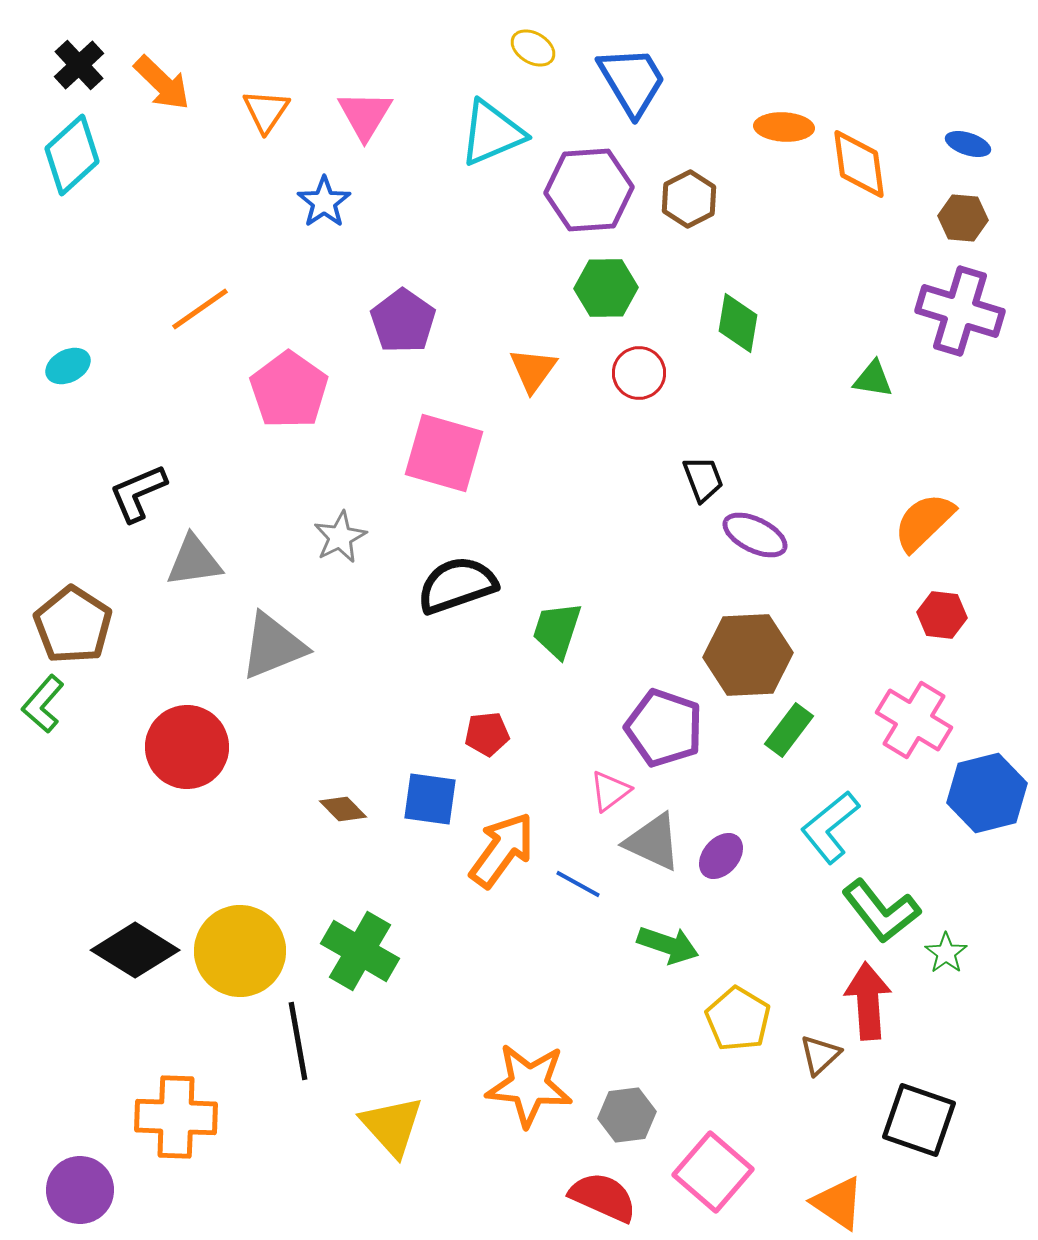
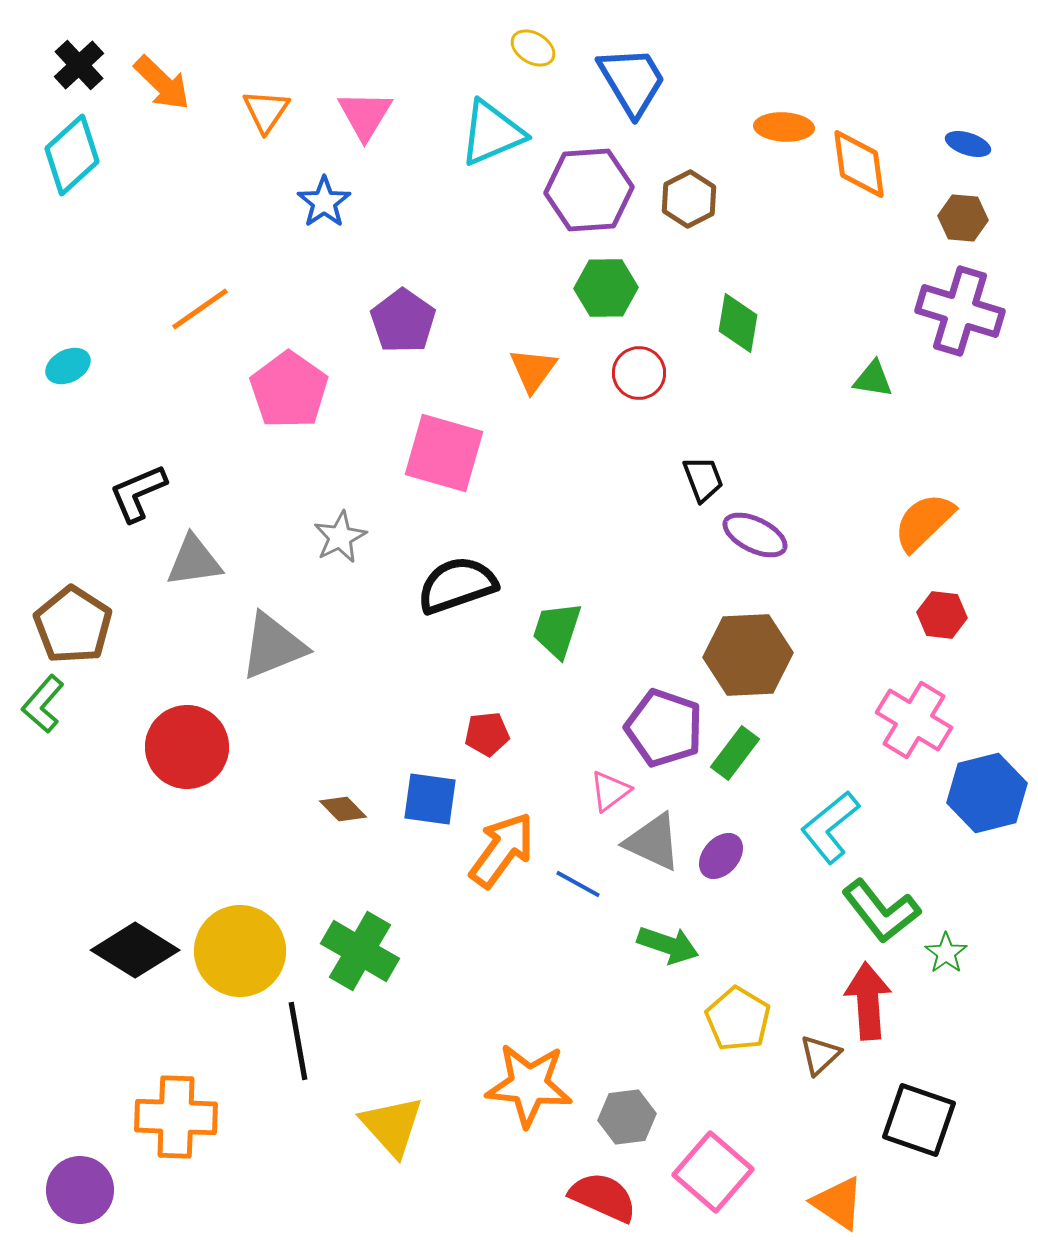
green rectangle at (789, 730): moved 54 px left, 23 px down
gray hexagon at (627, 1115): moved 2 px down
